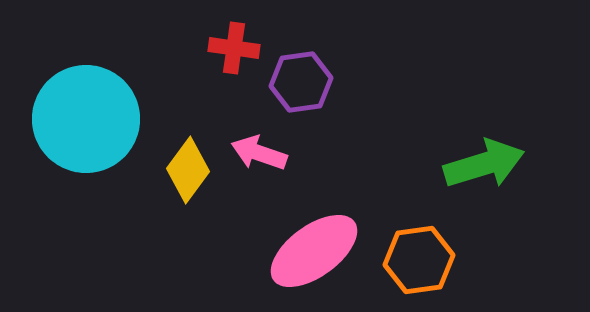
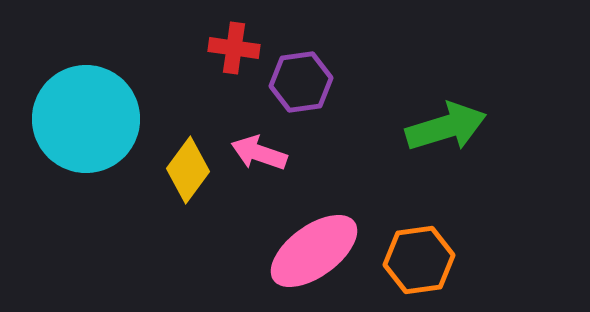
green arrow: moved 38 px left, 37 px up
